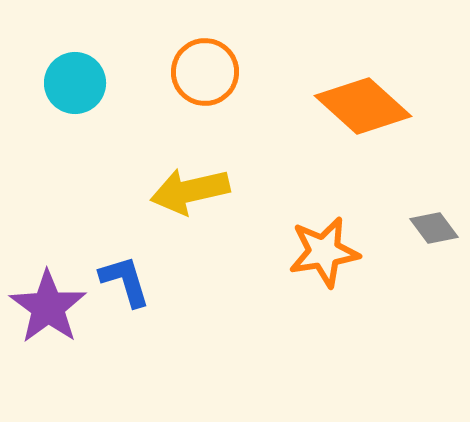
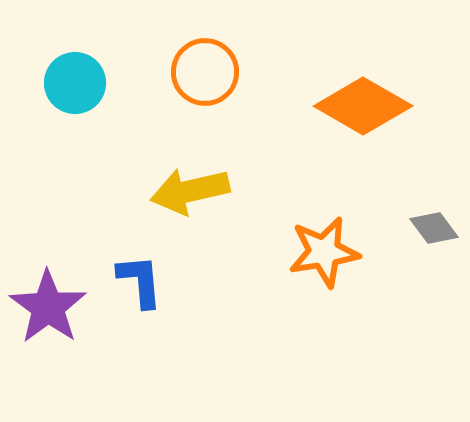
orange diamond: rotated 12 degrees counterclockwise
blue L-shape: moved 15 px right; rotated 12 degrees clockwise
